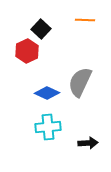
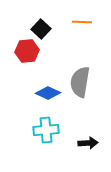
orange line: moved 3 px left, 2 px down
red hexagon: rotated 20 degrees clockwise
gray semicircle: rotated 16 degrees counterclockwise
blue diamond: moved 1 px right
cyan cross: moved 2 px left, 3 px down
